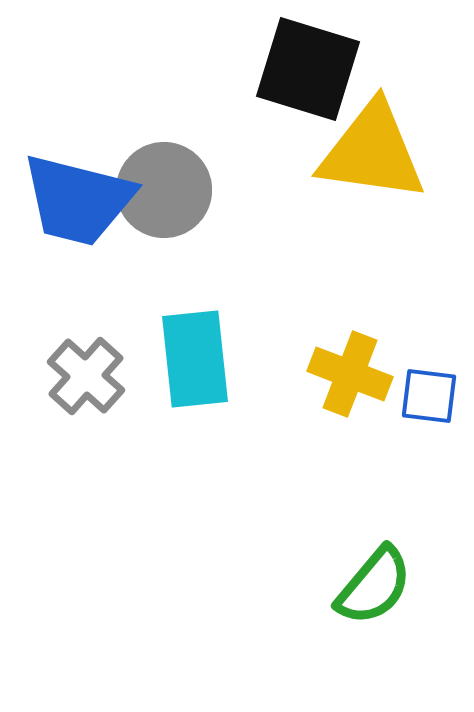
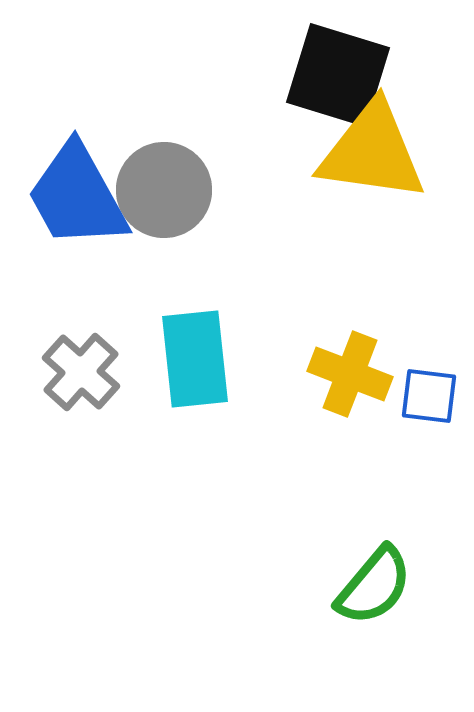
black square: moved 30 px right, 6 px down
blue trapezoid: moved 1 px left, 4 px up; rotated 47 degrees clockwise
gray cross: moved 5 px left, 4 px up
